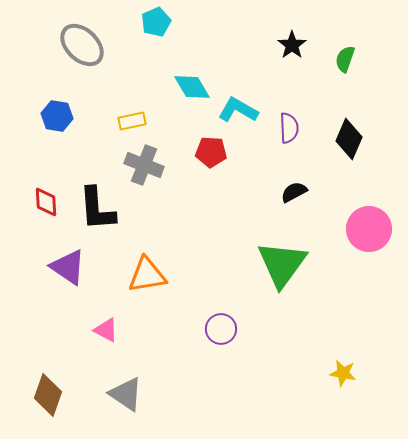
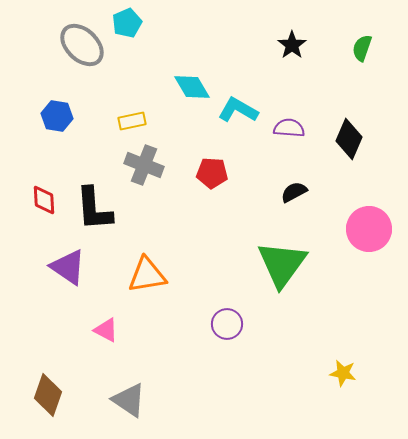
cyan pentagon: moved 29 px left, 1 px down
green semicircle: moved 17 px right, 11 px up
purple semicircle: rotated 84 degrees counterclockwise
red pentagon: moved 1 px right, 21 px down
red diamond: moved 2 px left, 2 px up
black L-shape: moved 3 px left
purple circle: moved 6 px right, 5 px up
gray triangle: moved 3 px right, 6 px down
